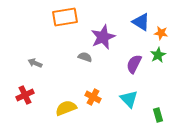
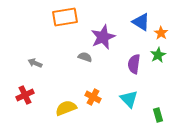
orange star: rotated 24 degrees clockwise
purple semicircle: rotated 18 degrees counterclockwise
